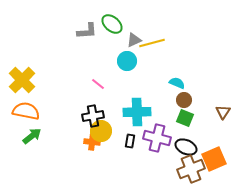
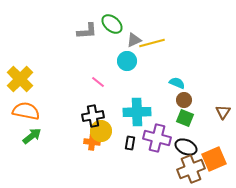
yellow cross: moved 2 px left, 1 px up
pink line: moved 2 px up
black rectangle: moved 2 px down
